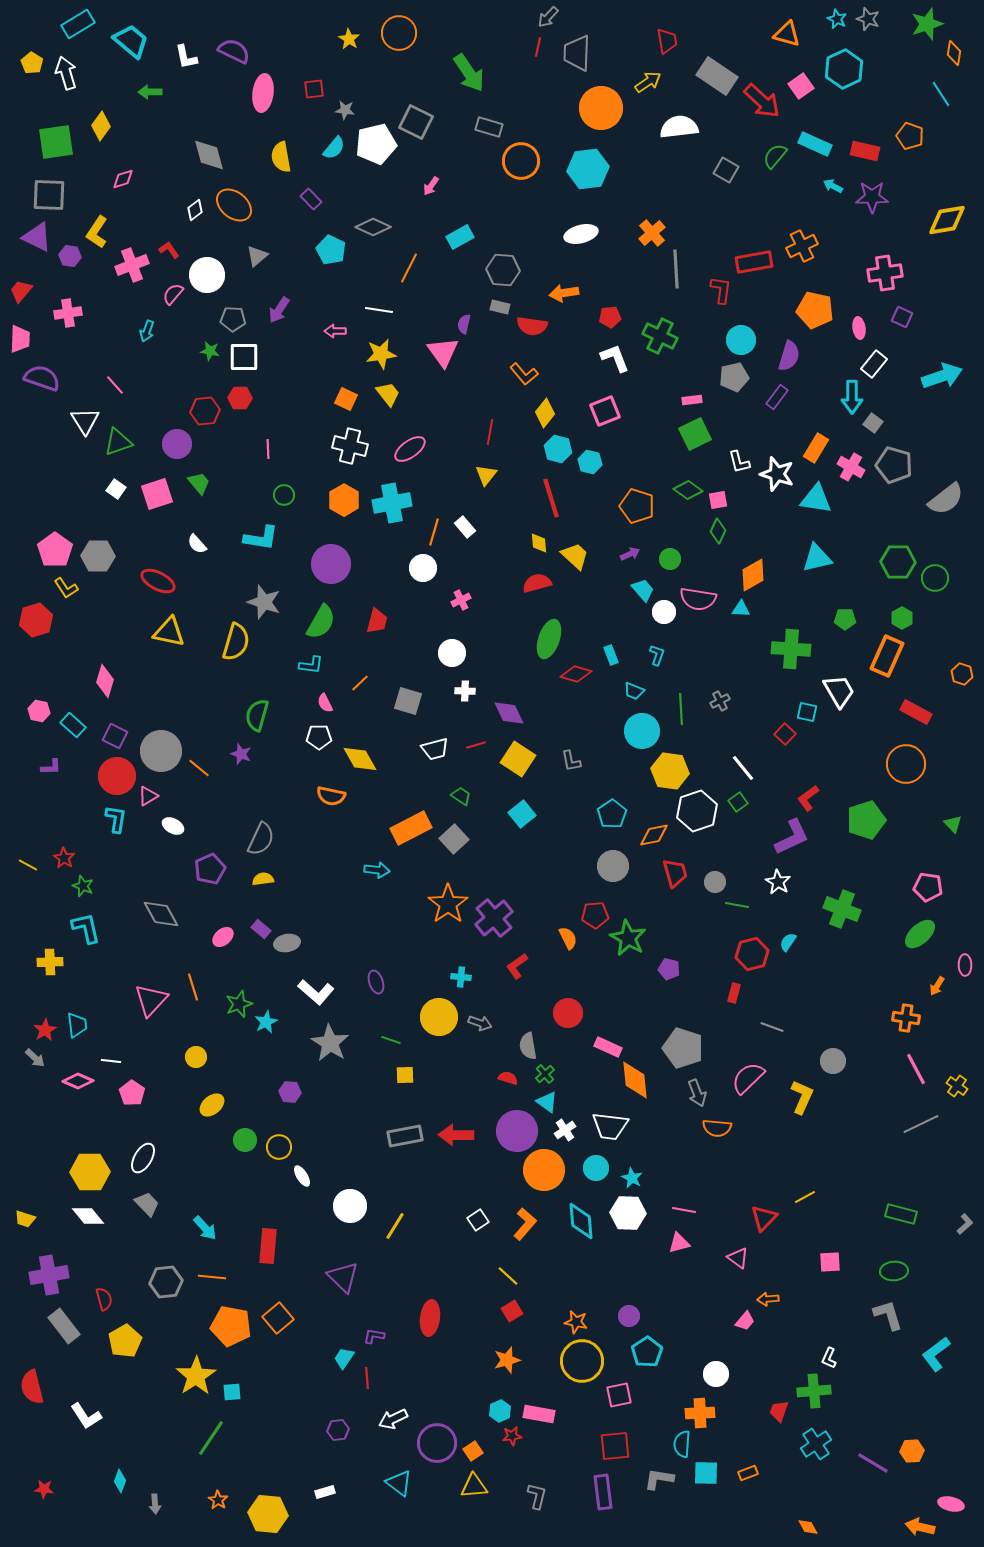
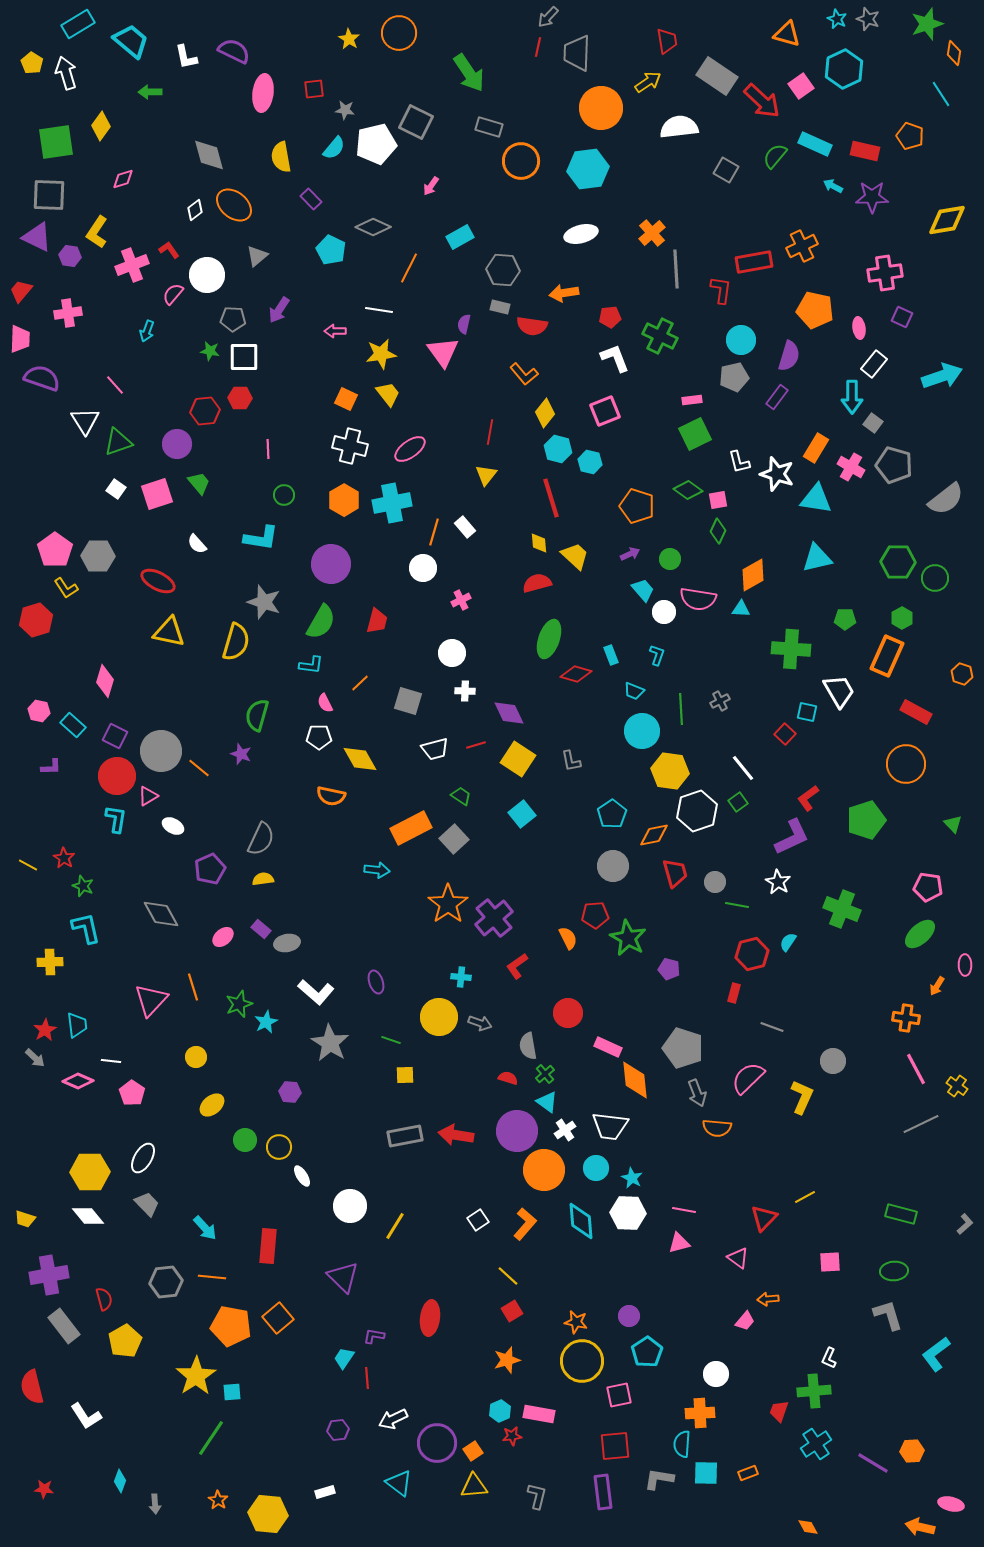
red arrow at (456, 1135): rotated 8 degrees clockwise
